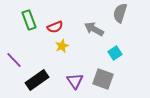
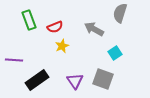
purple line: rotated 42 degrees counterclockwise
